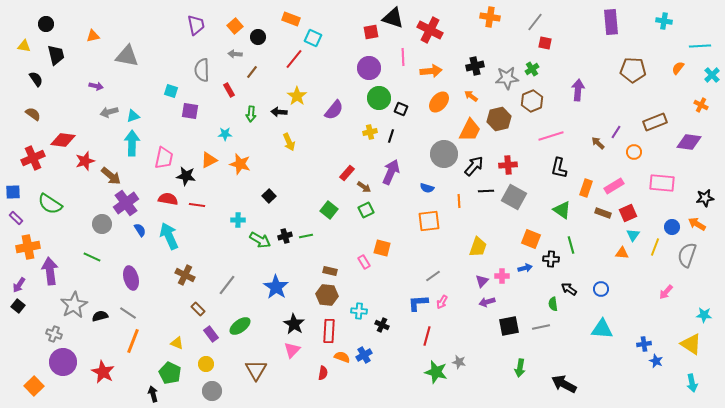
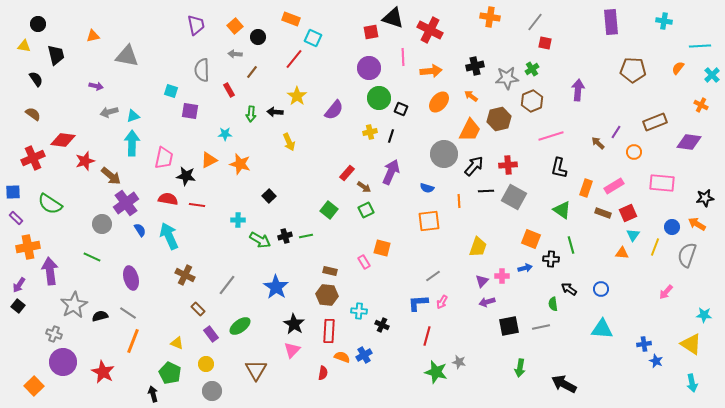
black circle at (46, 24): moved 8 px left
black arrow at (279, 112): moved 4 px left
